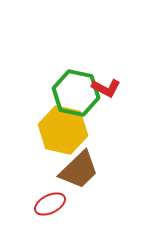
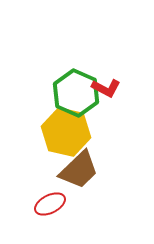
green hexagon: rotated 12 degrees clockwise
yellow hexagon: moved 3 px right, 2 px down
